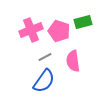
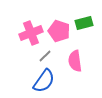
green rectangle: moved 1 px right, 1 px down
pink cross: moved 3 px down
gray line: moved 1 px up; rotated 16 degrees counterclockwise
pink semicircle: moved 2 px right
